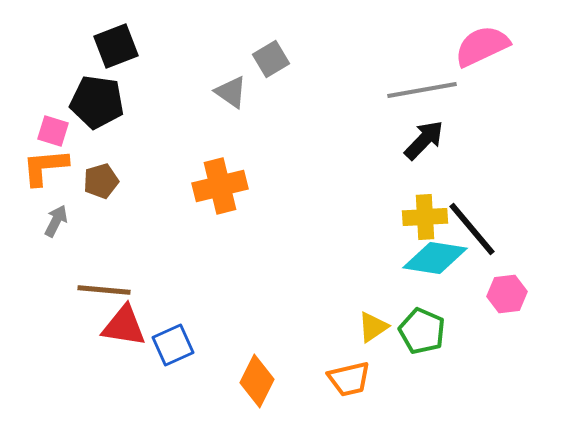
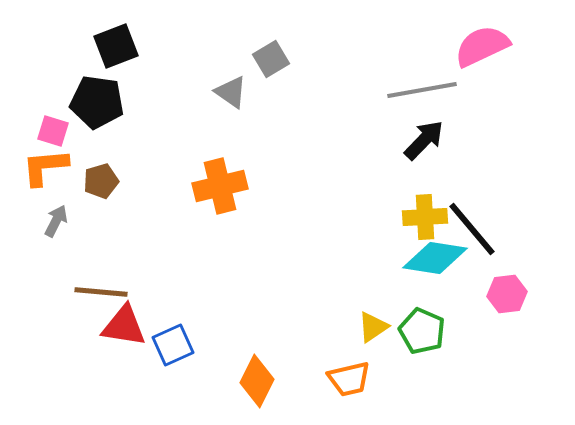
brown line: moved 3 px left, 2 px down
